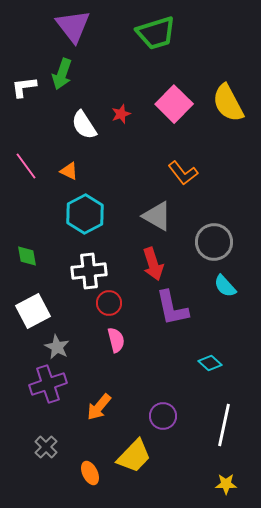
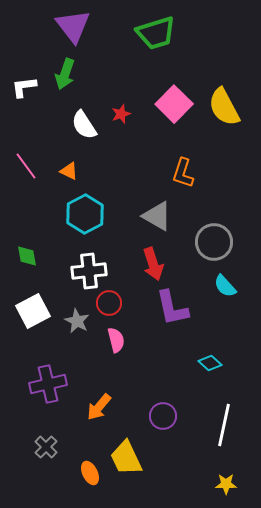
green arrow: moved 3 px right
yellow semicircle: moved 4 px left, 4 px down
orange L-shape: rotated 56 degrees clockwise
gray star: moved 20 px right, 26 px up
purple cross: rotated 6 degrees clockwise
yellow trapezoid: moved 8 px left, 2 px down; rotated 111 degrees clockwise
